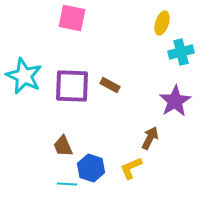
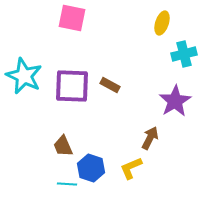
cyan cross: moved 3 px right, 2 px down
